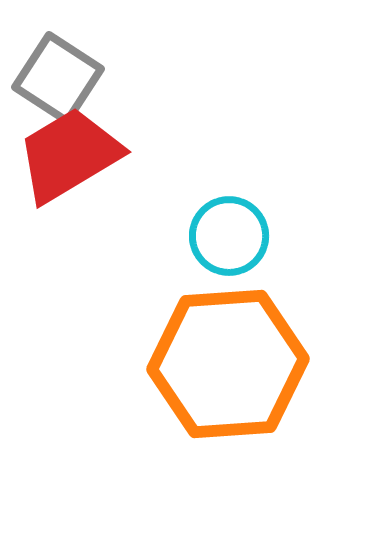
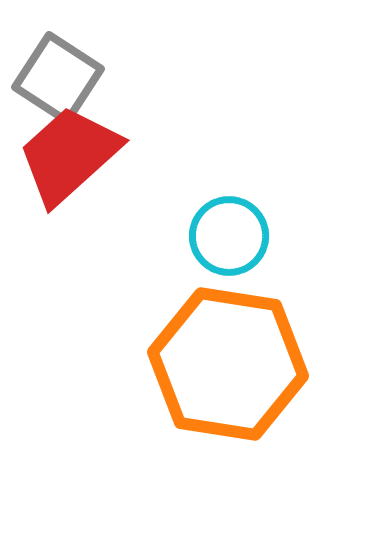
red trapezoid: rotated 11 degrees counterclockwise
orange hexagon: rotated 13 degrees clockwise
